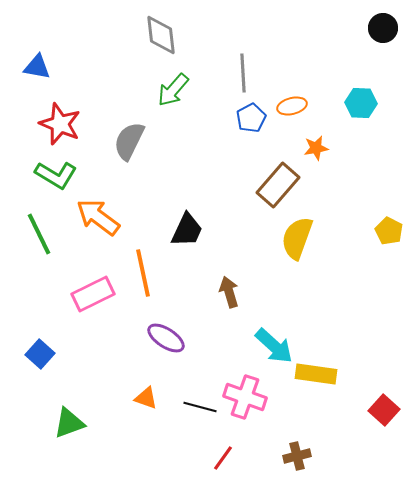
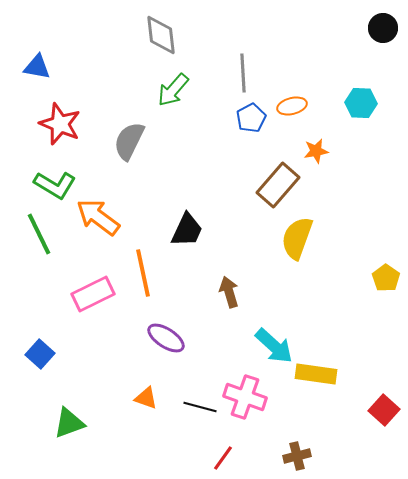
orange star: moved 3 px down
green L-shape: moved 1 px left, 10 px down
yellow pentagon: moved 3 px left, 47 px down; rotated 8 degrees clockwise
